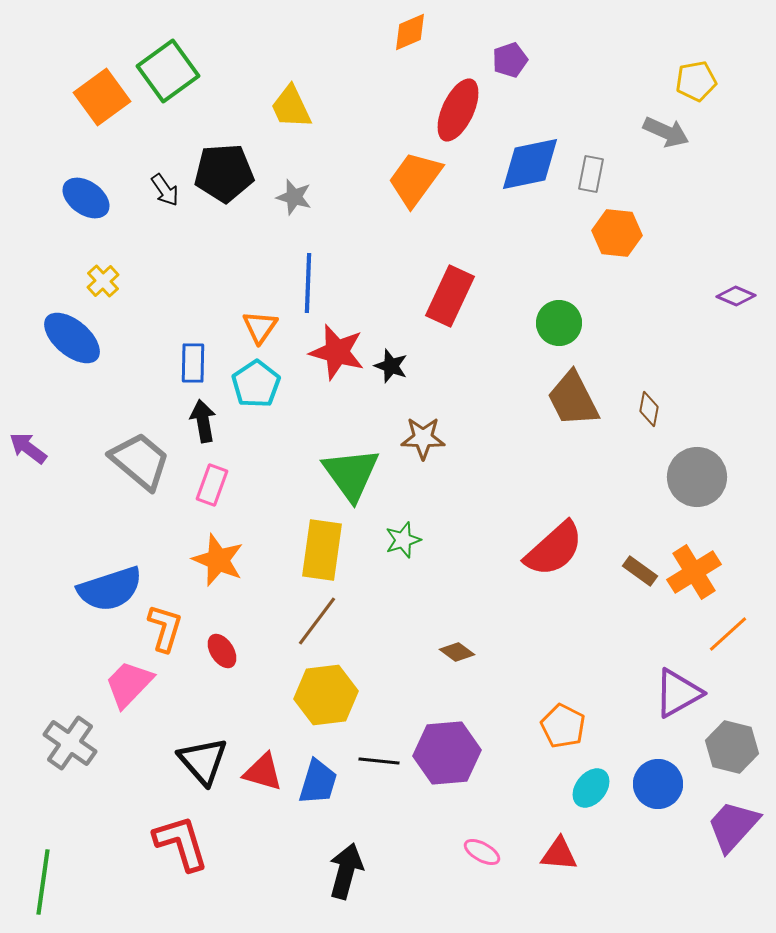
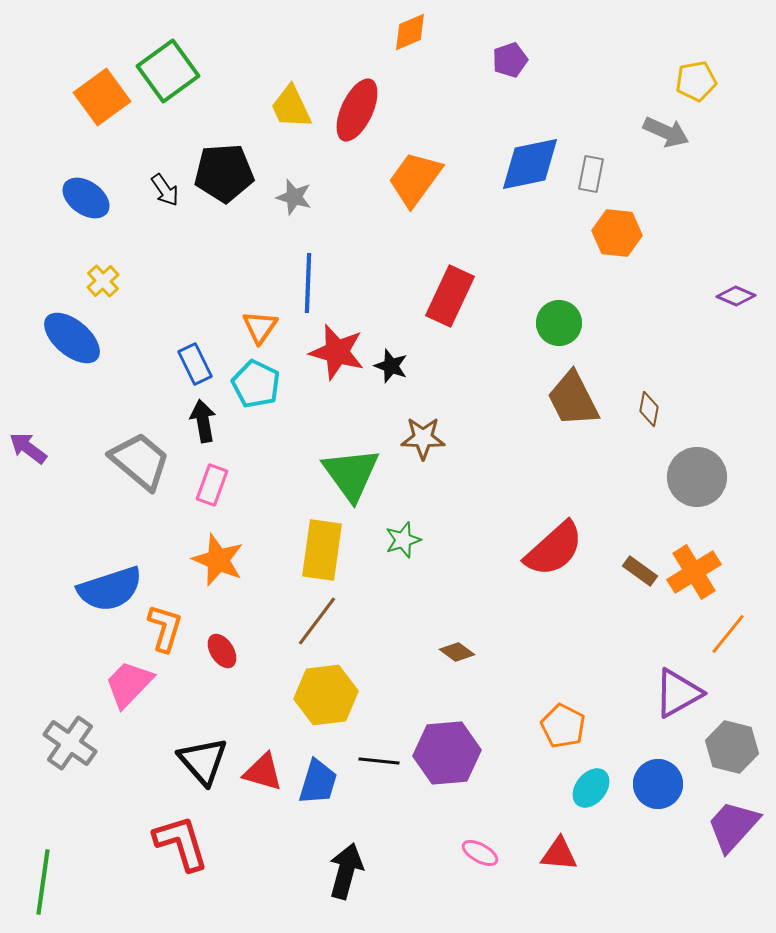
red ellipse at (458, 110): moved 101 px left
blue rectangle at (193, 363): moved 2 px right, 1 px down; rotated 27 degrees counterclockwise
cyan pentagon at (256, 384): rotated 12 degrees counterclockwise
orange line at (728, 634): rotated 9 degrees counterclockwise
pink ellipse at (482, 852): moved 2 px left, 1 px down
